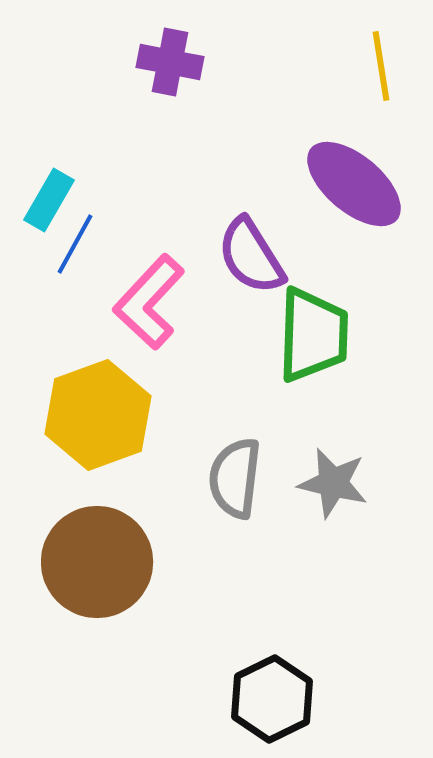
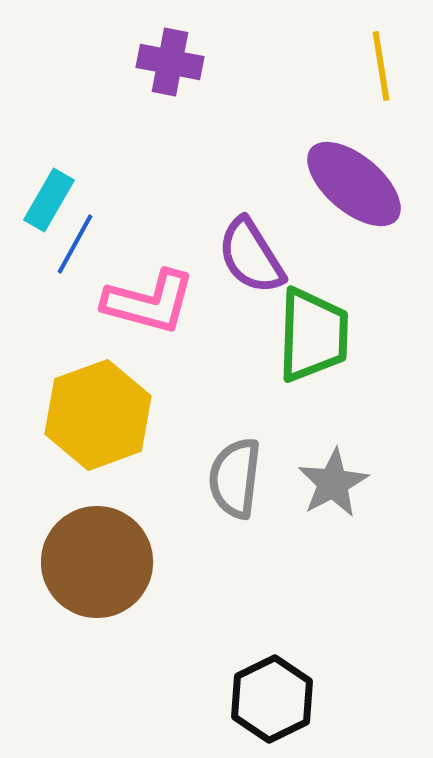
pink L-shape: rotated 118 degrees counterclockwise
gray star: rotated 30 degrees clockwise
